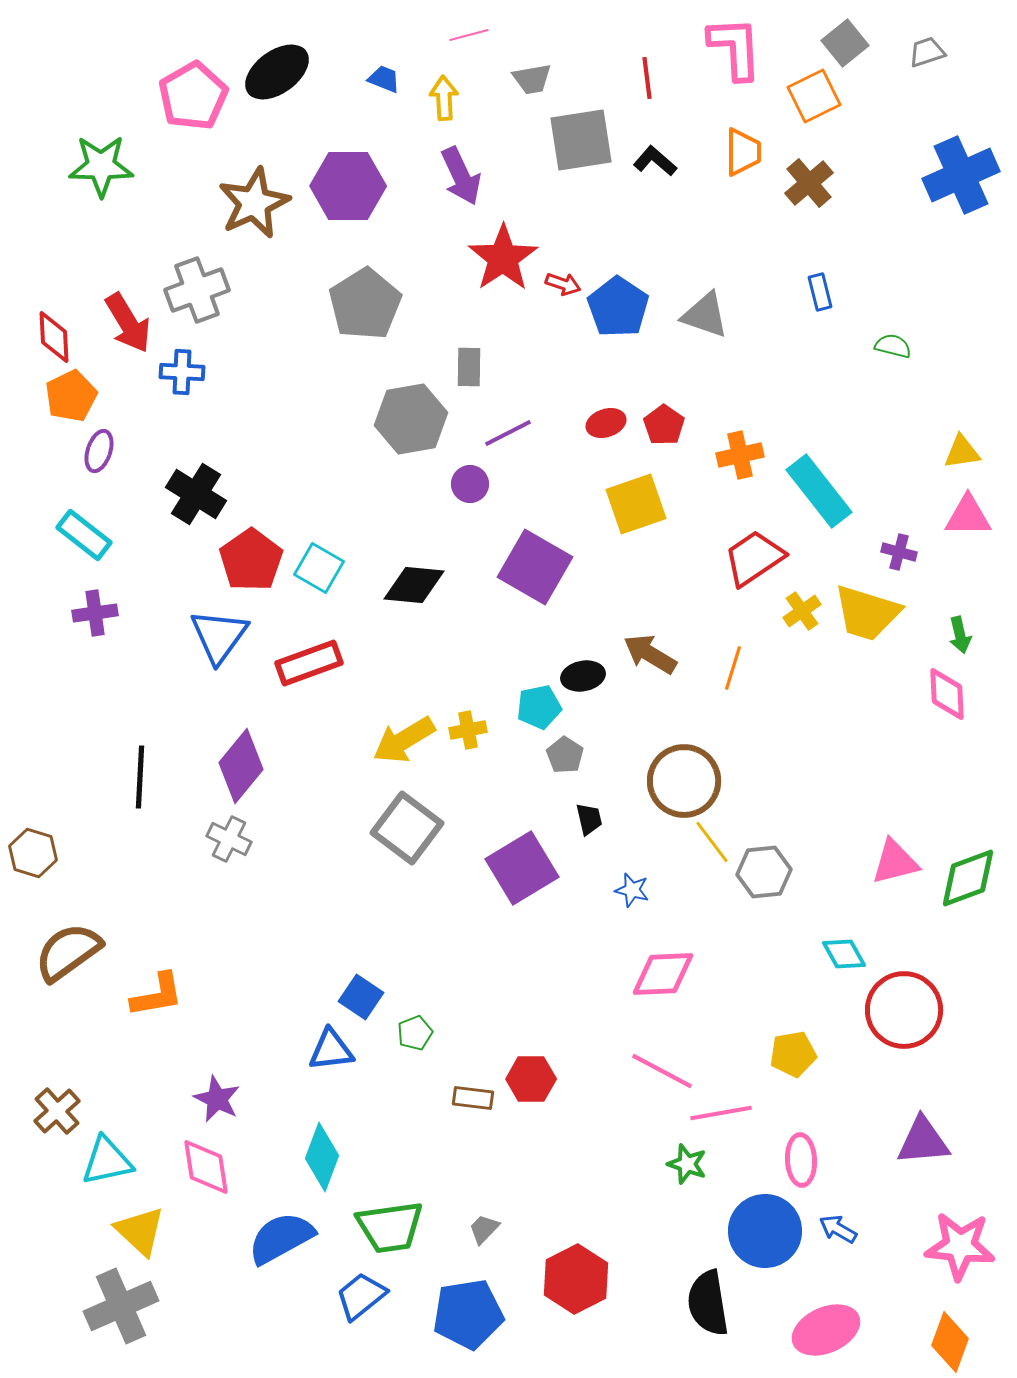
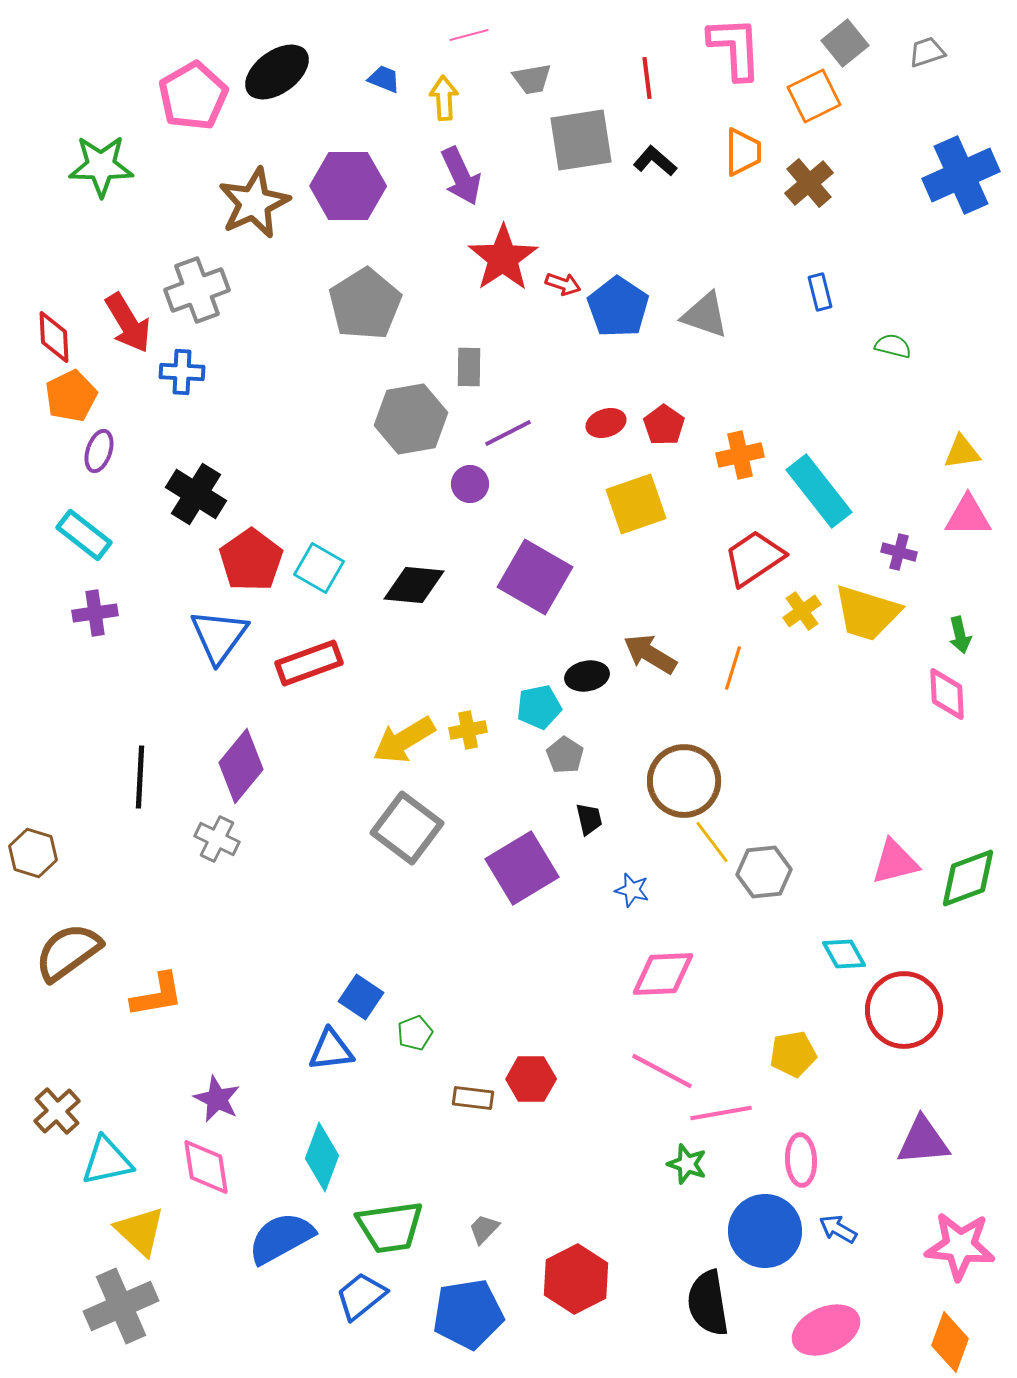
purple square at (535, 567): moved 10 px down
black ellipse at (583, 676): moved 4 px right
gray cross at (229, 839): moved 12 px left
